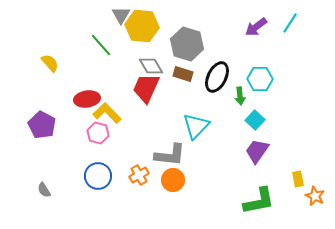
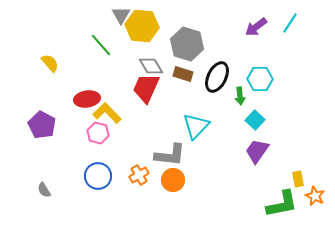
green L-shape: moved 23 px right, 3 px down
